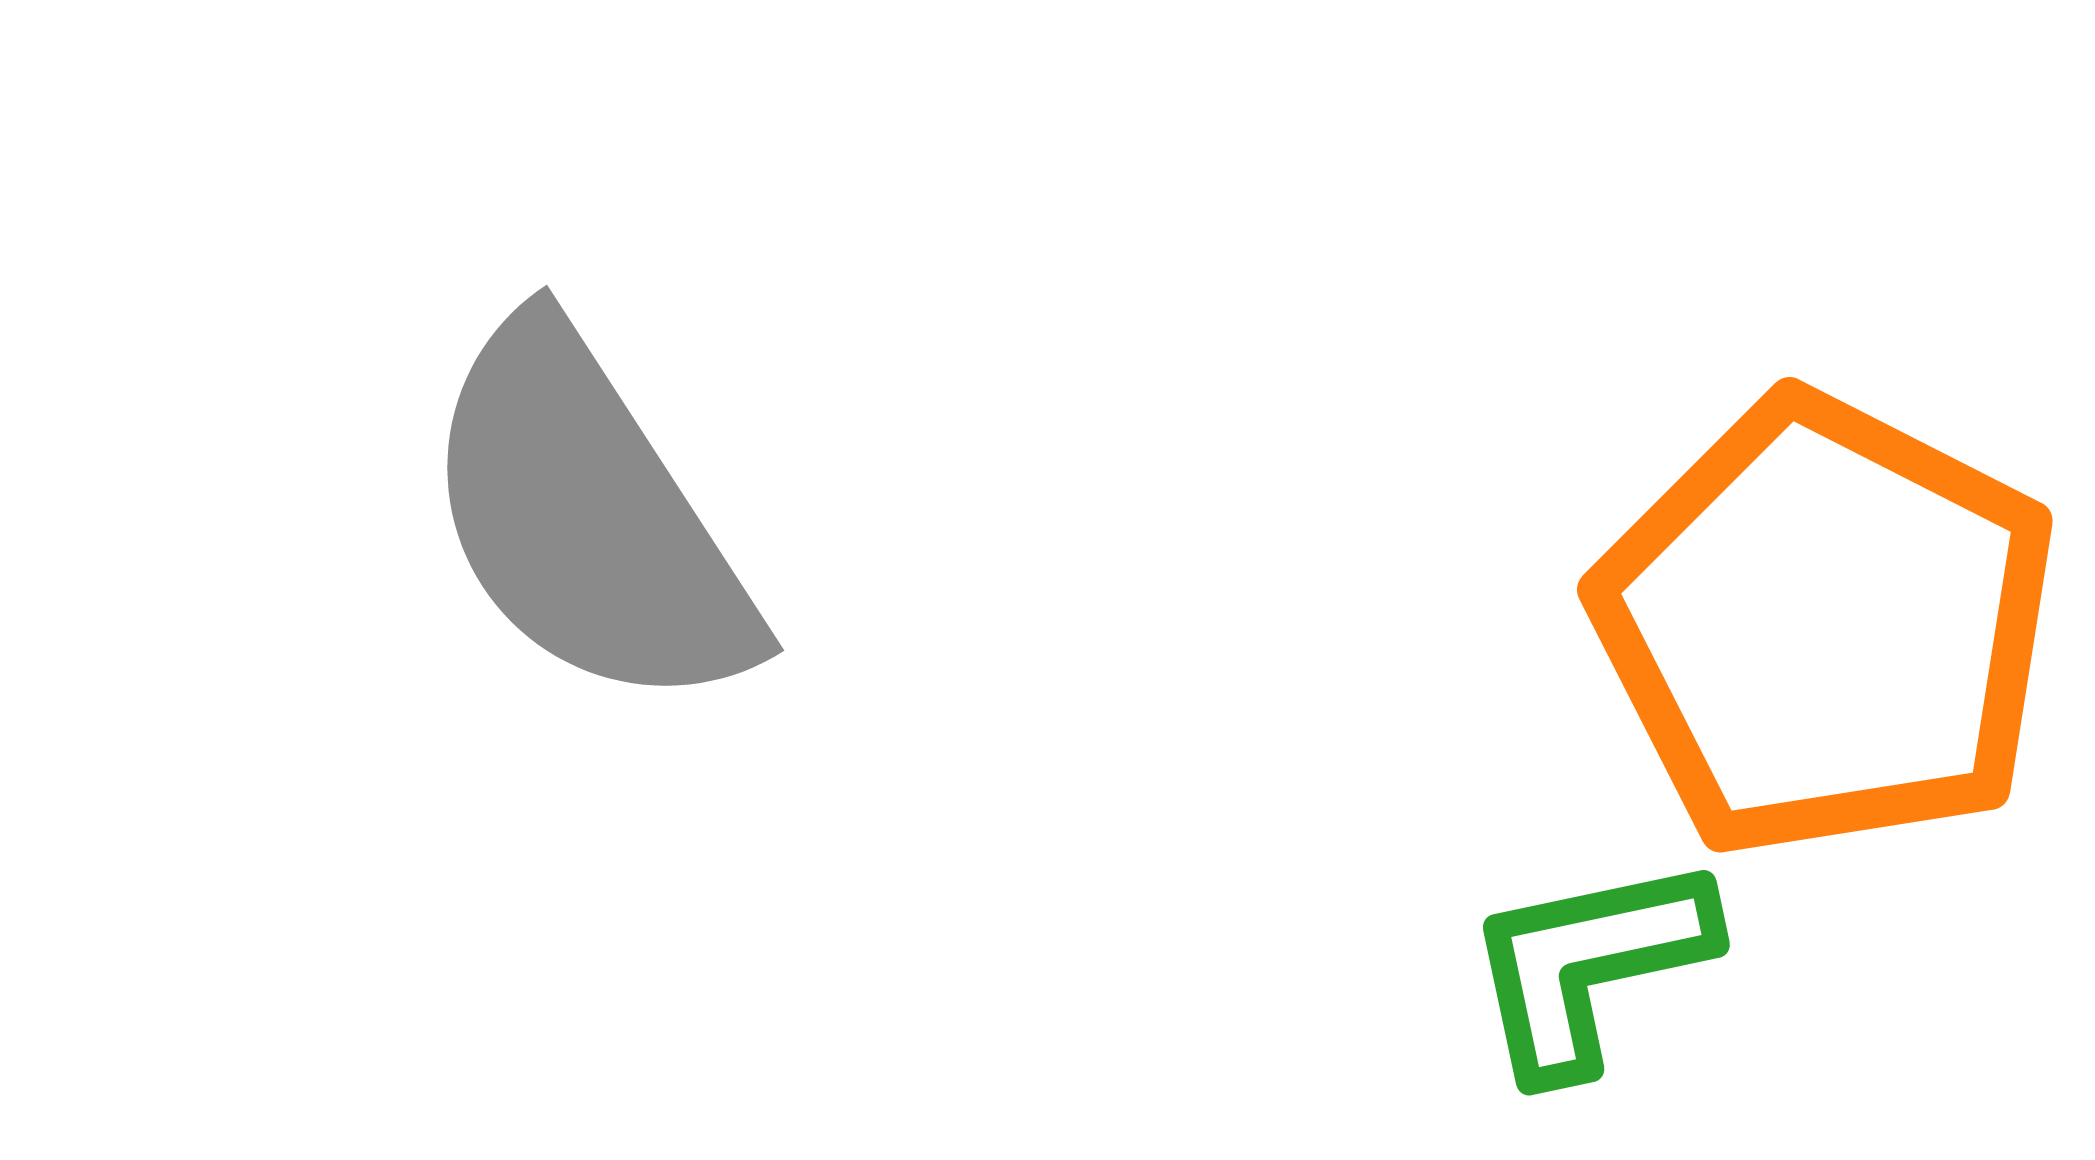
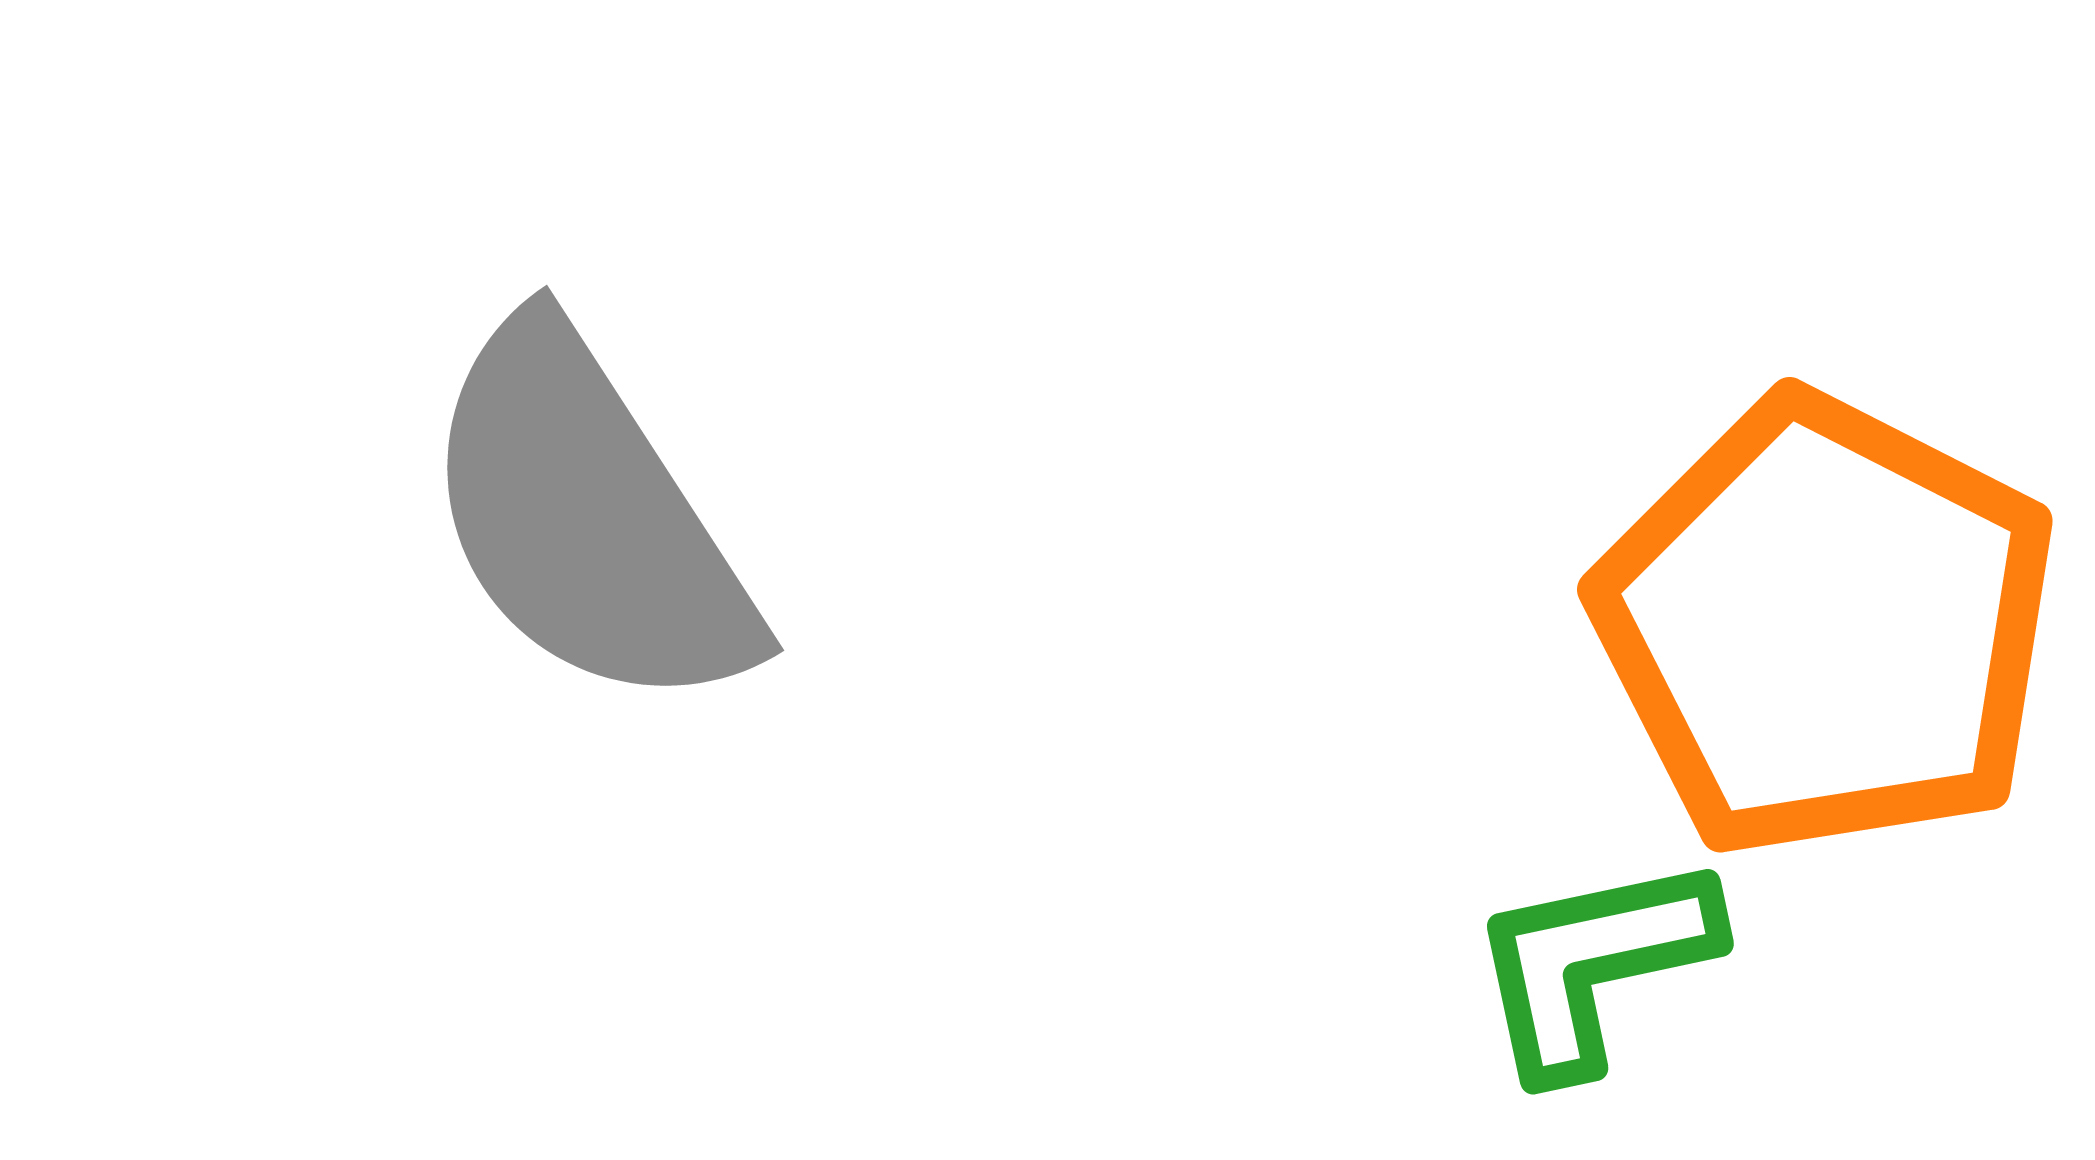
green L-shape: moved 4 px right, 1 px up
